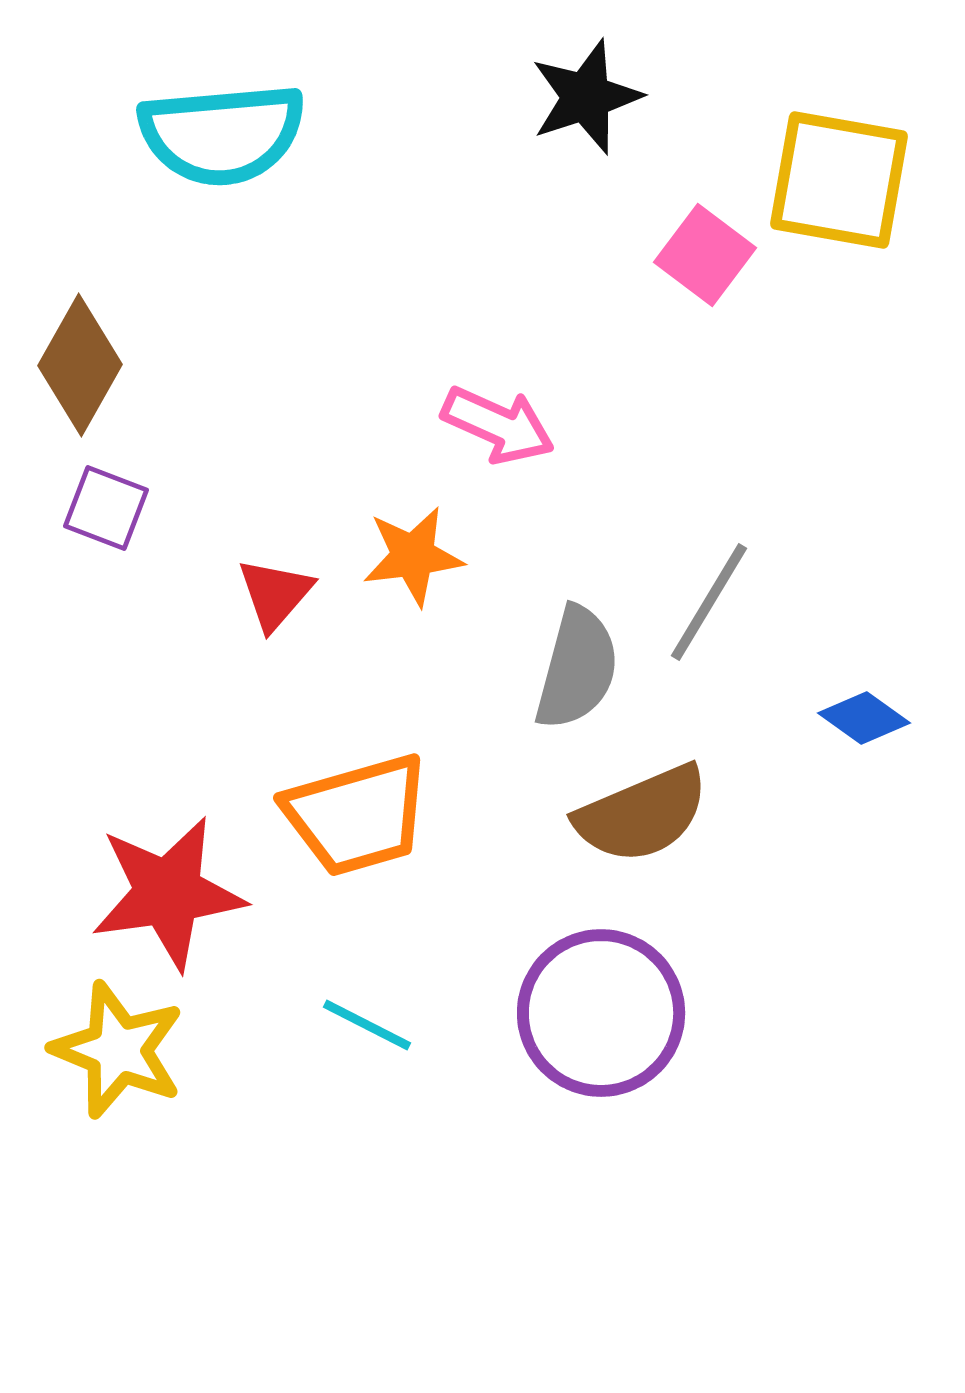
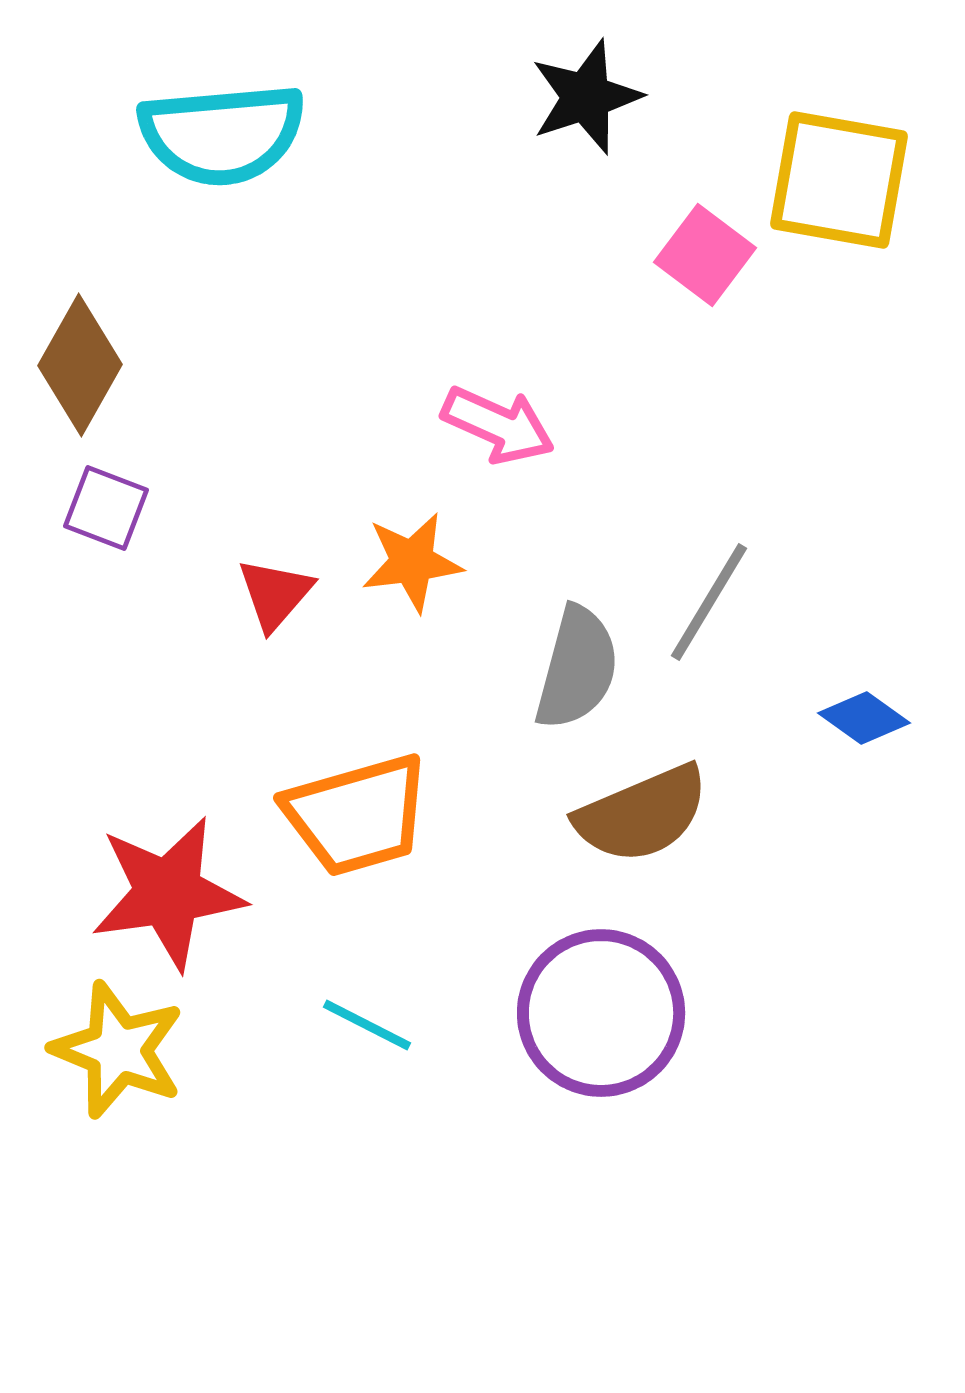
orange star: moved 1 px left, 6 px down
